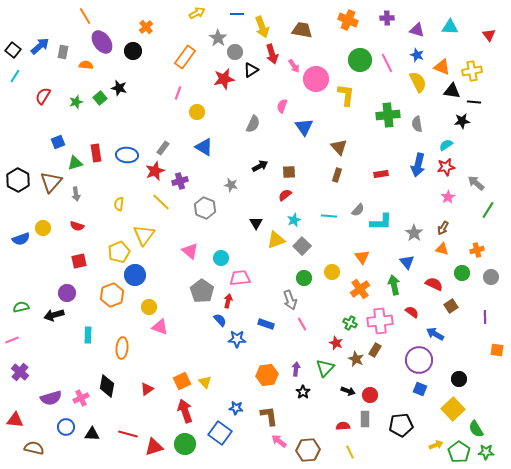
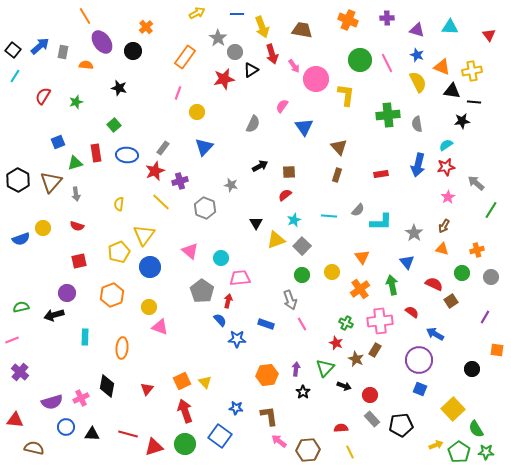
green square at (100, 98): moved 14 px right, 27 px down
pink semicircle at (282, 106): rotated 16 degrees clockwise
blue triangle at (204, 147): rotated 42 degrees clockwise
green line at (488, 210): moved 3 px right
brown arrow at (443, 228): moved 1 px right, 2 px up
blue circle at (135, 275): moved 15 px right, 8 px up
green circle at (304, 278): moved 2 px left, 3 px up
green arrow at (394, 285): moved 2 px left
brown square at (451, 306): moved 5 px up
purple line at (485, 317): rotated 32 degrees clockwise
green cross at (350, 323): moved 4 px left
cyan rectangle at (88, 335): moved 3 px left, 2 px down
black circle at (459, 379): moved 13 px right, 10 px up
red triangle at (147, 389): rotated 16 degrees counterclockwise
black arrow at (348, 391): moved 4 px left, 5 px up
purple semicircle at (51, 398): moved 1 px right, 4 px down
gray rectangle at (365, 419): moved 7 px right; rotated 42 degrees counterclockwise
red semicircle at (343, 426): moved 2 px left, 2 px down
blue square at (220, 433): moved 3 px down
